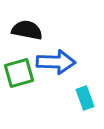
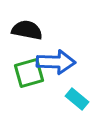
green square: moved 10 px right
cyan rectangle: moved 8 px left, 1 px down; rotated 30 degrees counterclockwise
